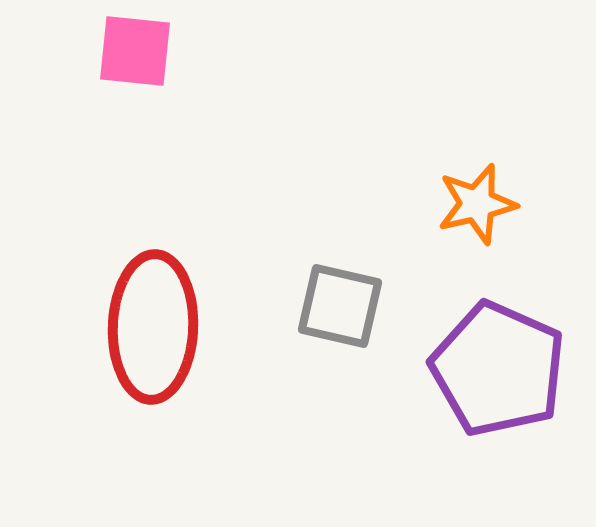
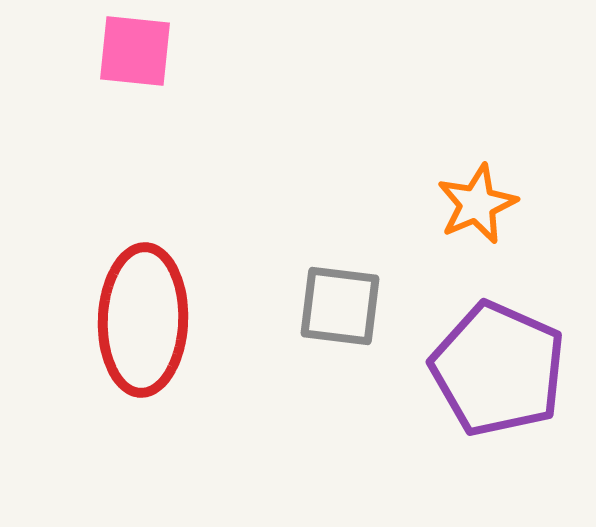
orange star: rotated 10 degrees counterclockwise
gray square: rotated 6 degrees counterclockwise
red ellipse: moved 10 px left, 7 px up
